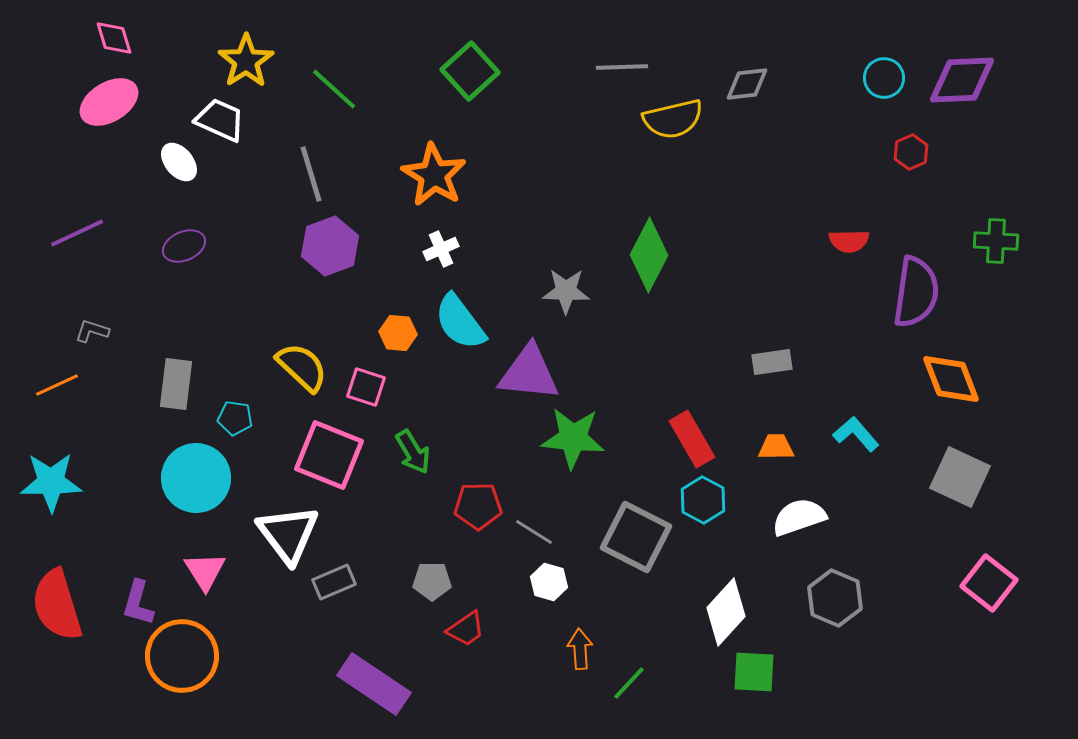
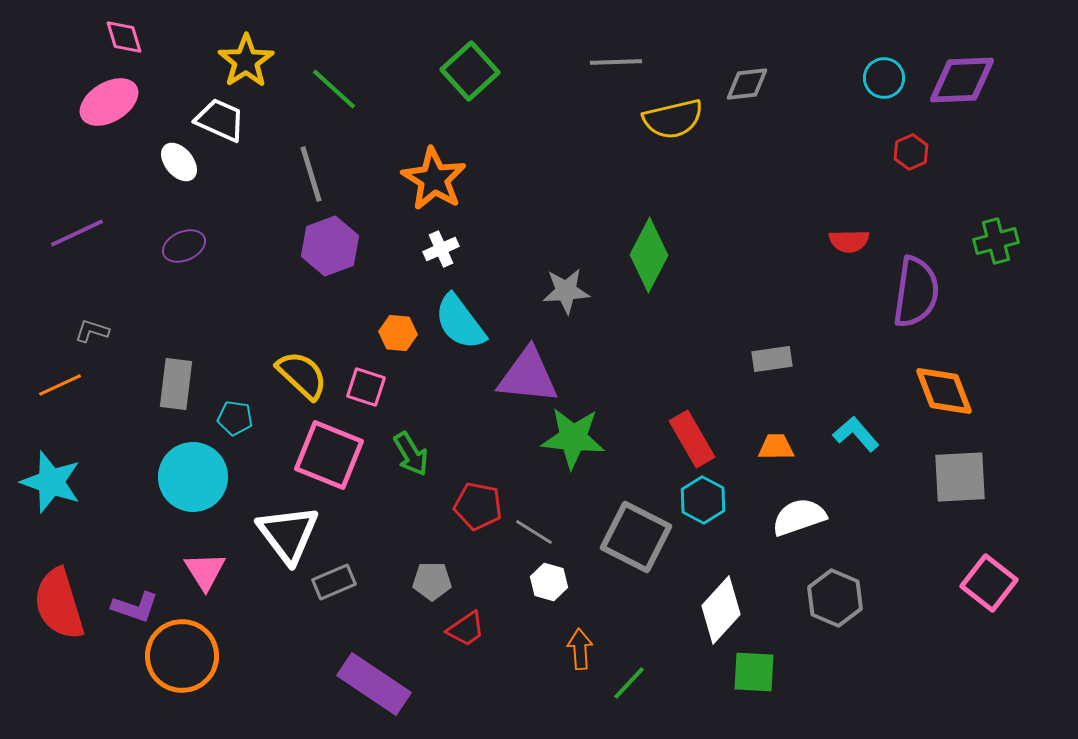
pink diamond at (114, 38): moved 10 px right, 1 px up
gray line at (622, 67): moved 6 px left, 5 px up
orange star at (434, 175): moved 4 px down
green cross at (996, 241): rotated 18 degrees counterclockwise
gray star at (566, 291): rotated 6 degrees counterclockwise
gray rectangle at (772, 362): moved 3 px up
yellow semicircle at (302, 367): moved 8 px down
purple triangle at (529, 373): moved 1 px left, 3 px down
orange diamond at (951, 379): moved 7 px left, 12 px down
orange line at (57, 385): moved 3 px right
green arrow at (413, 452): moved 2 px left, 2 px down
gray square at (960, 477): rotated 28 degrees counterclockwise
cyan circle at (196, 478): moved 3 px left, 1 px up
cyan star at (51, 482): rotated 20 degrees clockwise
red pentagon at (478, 506): rotated 12 degrees clockwise
purple L-shape at (138, 603): moved 3 px left, 4 px down; rotated 87 degrees counterclockwise
red semicircle at (57, 605): moved 2 px right, 1 px up
white diamond at (726, 612): moved 5 px left, 2 px up
